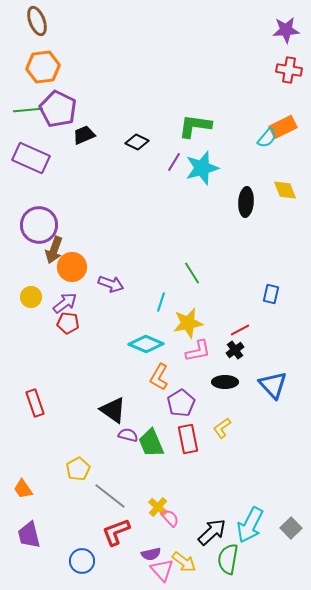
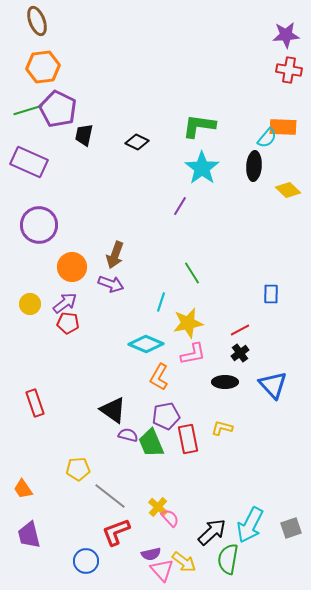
purple star at (286, 30): moved 5 px down
green line at (28, 110): rotated 12 degrees counterclockwise
green L-shape at (195, 126): moved 4 px right
orange rectangle at (283, 127): rotated 28 degrees clockwise
black trapezoid at (84, 135): rotated 55 degrees counterclockwise
purple rectangle at (31, 158): moved 2 px left, 4 px down
purple line at (174, 162): moved 6 px right, 44 px down
cyan star at (202, 168): rotated 20 degrees counterclockwise
yellow diamond at (285, 190): moved 3 px right; rotated 25 degrees counterclockwise
black ellipse at (246, 202): moved 8 px right, 36 px up
brown arrow at (54, 250): moved 61 px right, 5 px down
blue rectangle at (271, 294): rotated 12 degrees counterclockwise
yellow circle at (31, 297): moved 1 px left, 7 px down
black cross at (235, 350): moved 5 px right, 3 px down
pink L-shape at (198, 351): moved 5 px left, 3 px down
purple pentagon at (181, 403): moved 15 px left, 13 px down; rotated 20 degrees clockwise
yellow L-shape at (222, 428): rotated 50 degrees clockwise
yellow pentagon at (78, 469): rotated 25 degrees clockwise
gray square at (291, 528): rotated 25 degrees clockwise
blue circle at (82, 561): moved 4 px right
